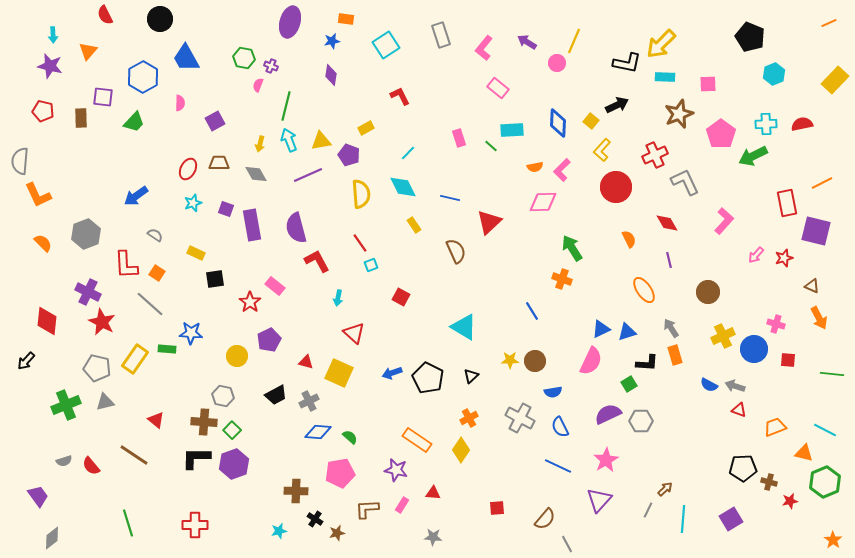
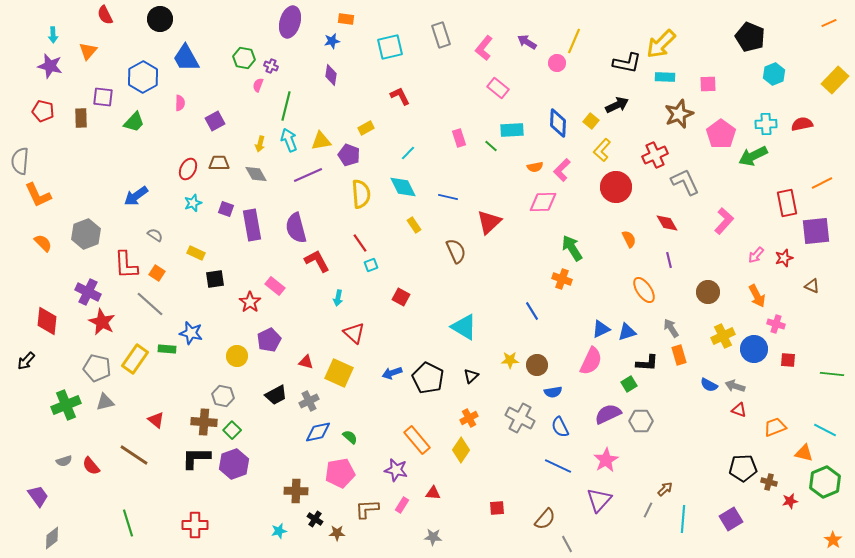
cyan square at (386, 45): moved 4 px right, 2 px down; rotated 20 degrees clockwise
blue line at (450, 198): moved 2 px left, 1 px up
purple square at (816, 231): rotated 20 degrees counterclockwise
orange arrow at (819, 318): moved 62 px left, 22 px up
blue star at (191, 333): rotated 10 degrees clockwise
orange rectangle at (675, 355): moved 4 px right
brown circle at (535, 361): moved 2 px right, 4 px down
blue diamond at (318, 432): rotated 16 degrees counterclockwise
orange rectangle at (417, 440): rotated 16 degrees clockwise
brown star at (337, 533): rotated 14 degrees clockwise
